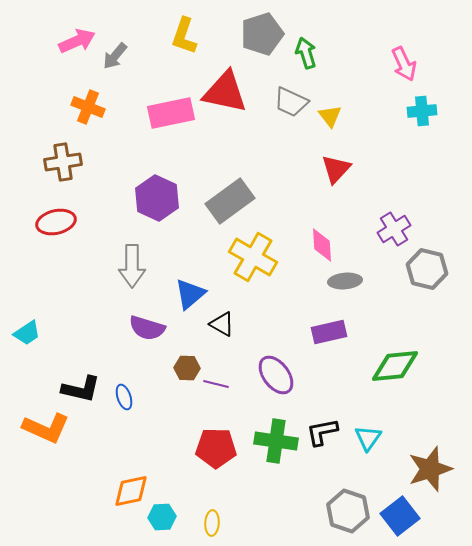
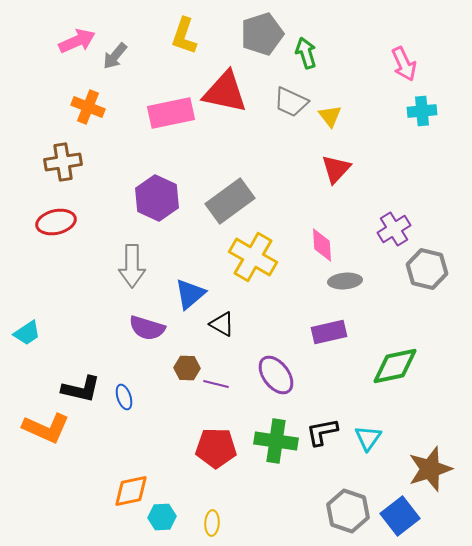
green diamond at (395, 366): rotated 6 degrees counterclockwise
